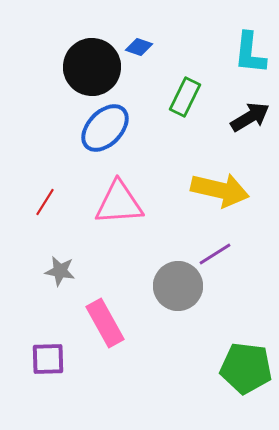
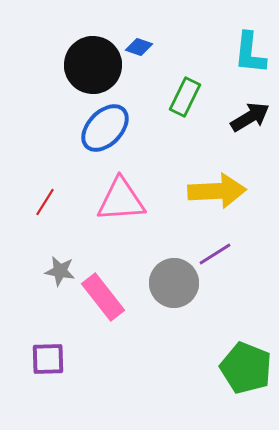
black circle: moved 1 px right, 2 px up
yellow arrow: moved 3 px left, 1 px down; rotated 16 degrees counterclockwise
pink triangle: moved 2 px right, 3 px up
gray circle: moved 4 px left, 3 px up
pink rectangle: moved 2 px left, 26 px up; rotated 9 degrees counterclockwise
green pentagon: rotated 15 degrees clockwise
